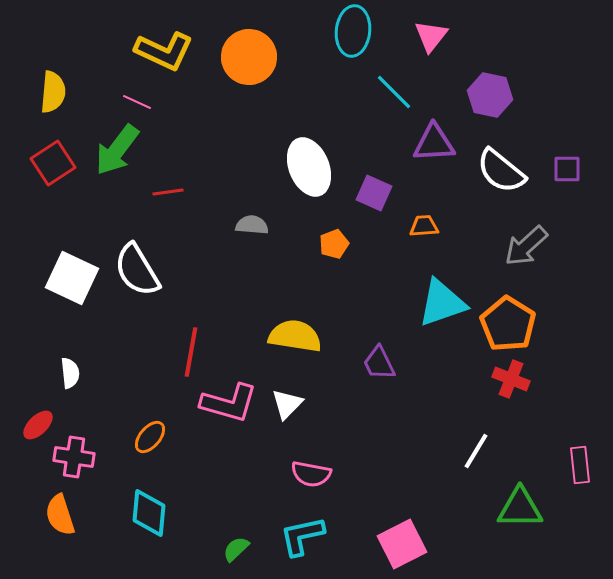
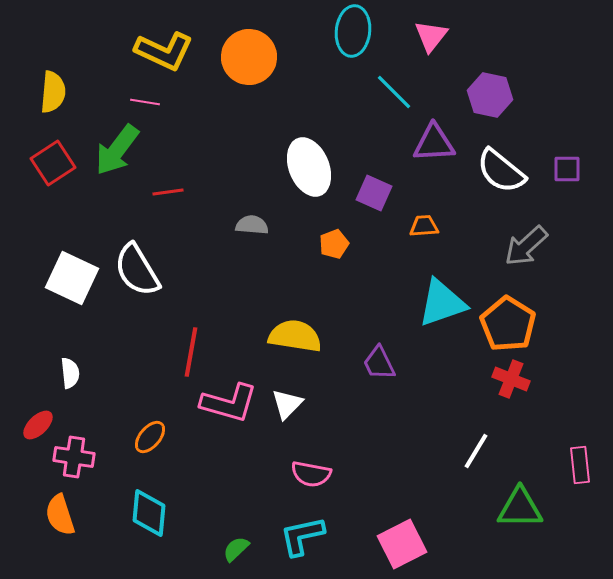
pink line at (137, 102): moved 8 px right; rotated 16 degrees counterclockwise
